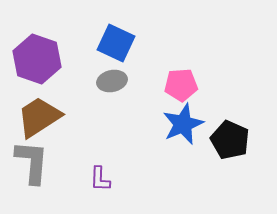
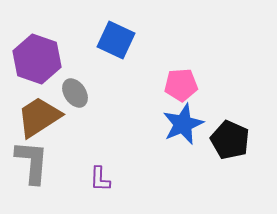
blue square: moved 3 px up
gray ellipse: moved 37 px left, 12 px down; rotated 68 degrees clockwise
